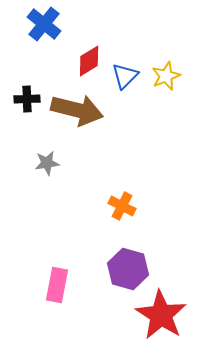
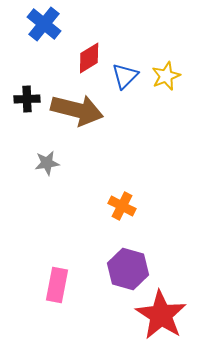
red diamond: moved 3 px up
